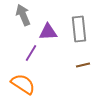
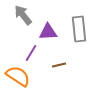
gray arrow: rotated 15 degrees counterclockwise
brown line: moved 24 px left
orange semicircle: moved 5 px left, 8 px up
